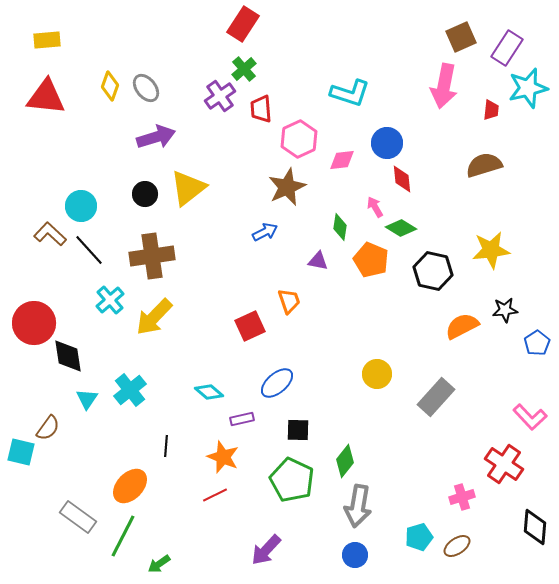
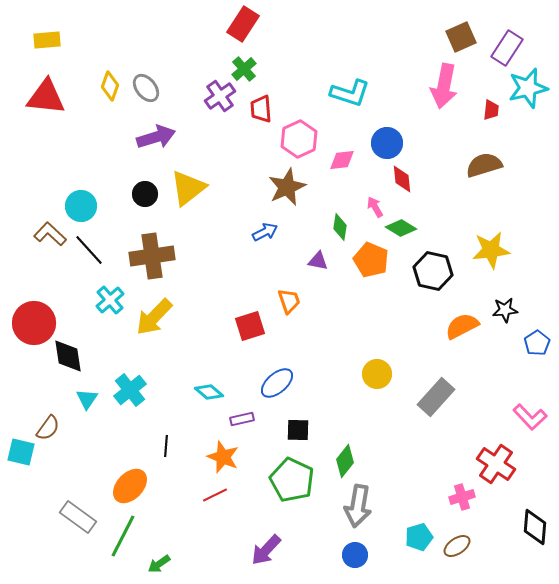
red square at (250, 326): rotated 8 degrees clockwise
red cross at (504, 464): moved 8 px left
